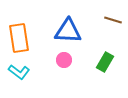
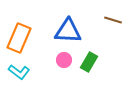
orange rectangle: rotated 32 degrees clockwise
green rectangle: moved 16 px left
